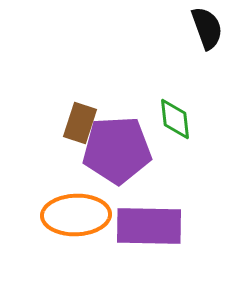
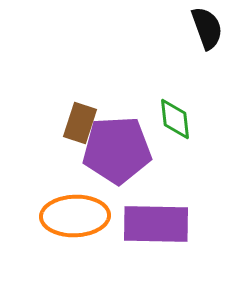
orange ellipse: moved 1 px left, 1 px down
purple rectangle: moved 7 px right, 2 px up
